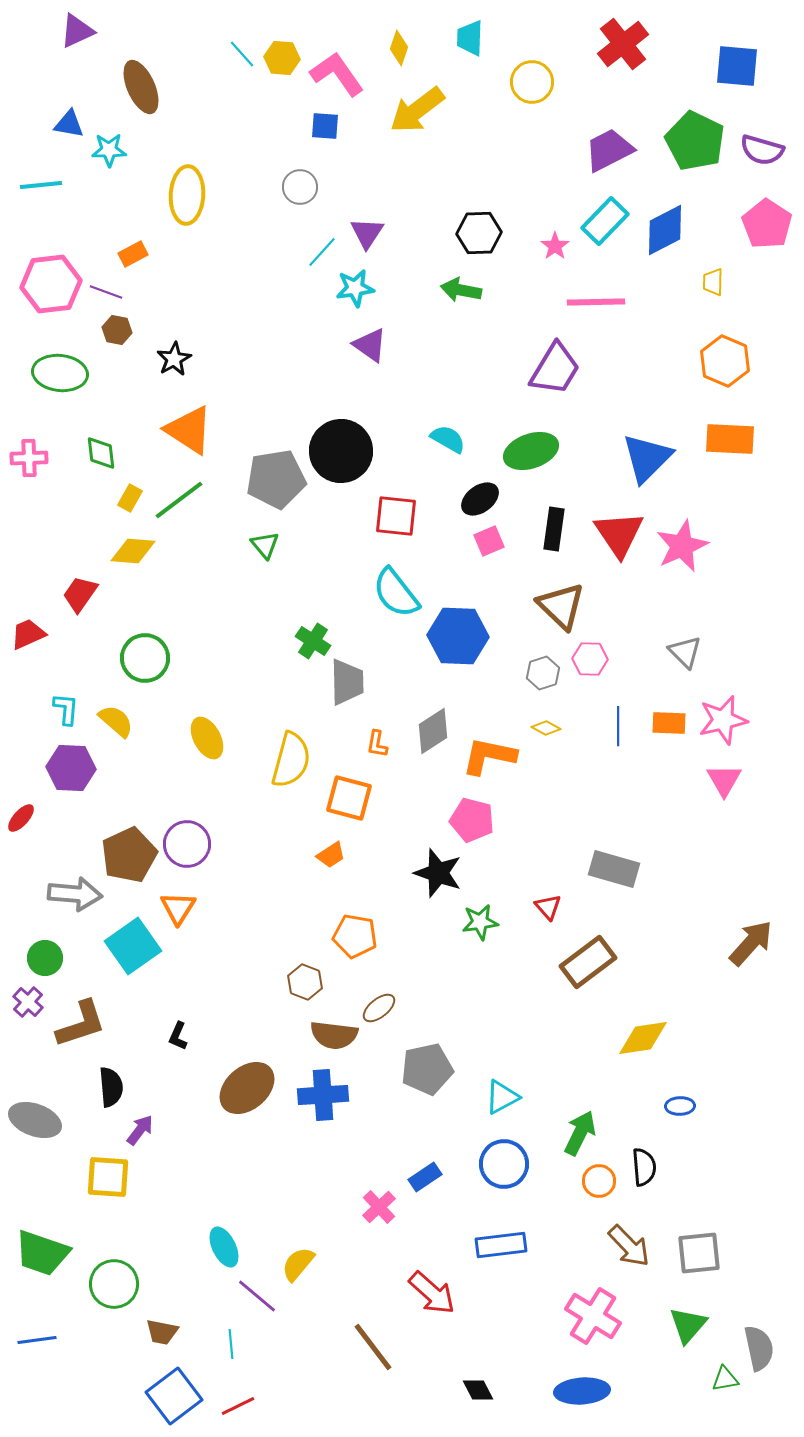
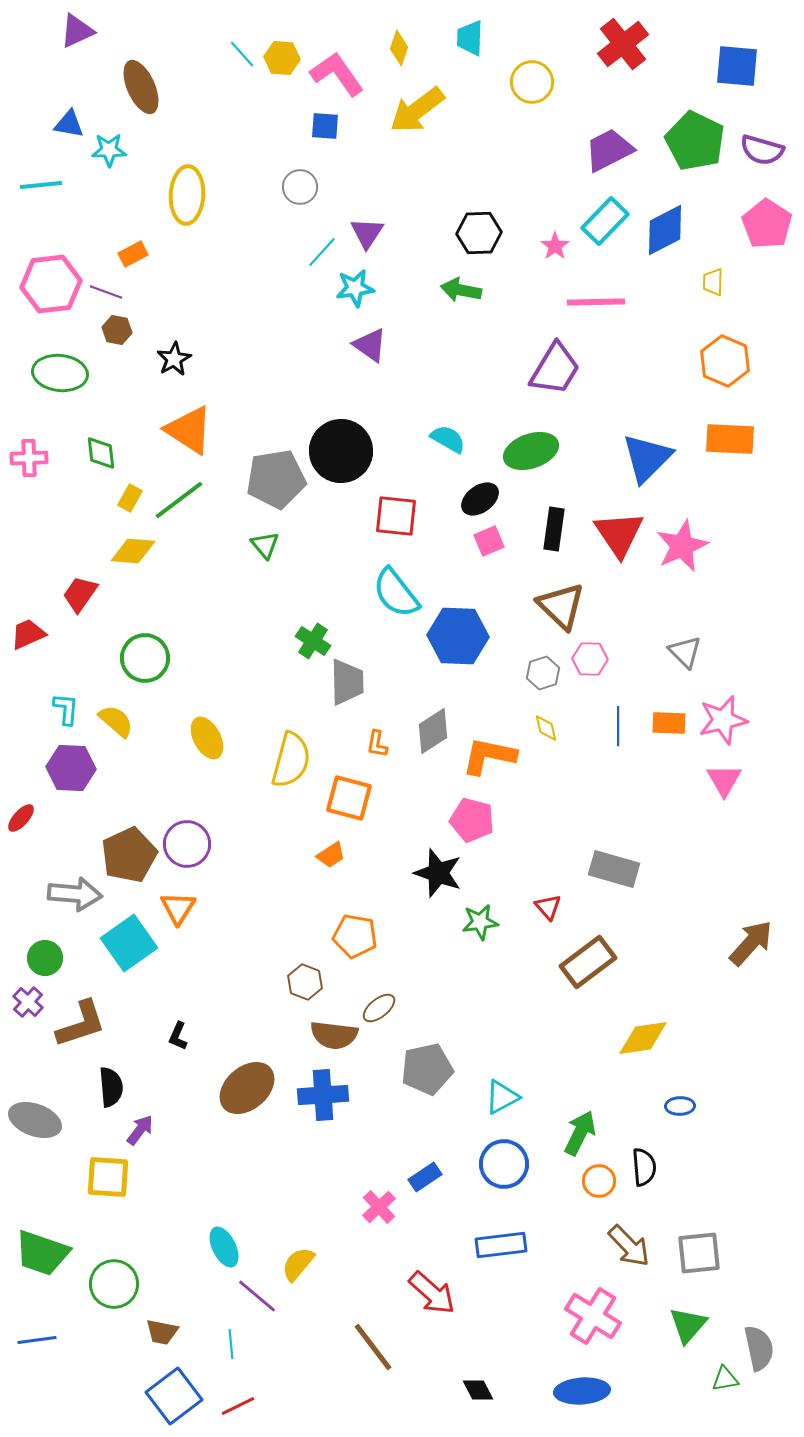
yellow diamond at (546, 728): rotated 48 degrees clockwise
cyan square at (133, 946): moved 4 px left, 3 px up
